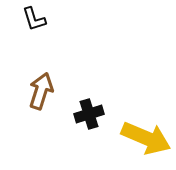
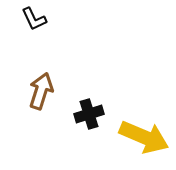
black L-shape: rotated 8 degrees counterclockwise
yellow arrow: moved 2 px left, 1 px up
